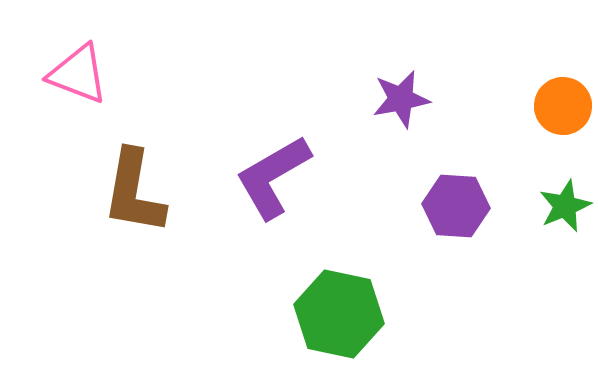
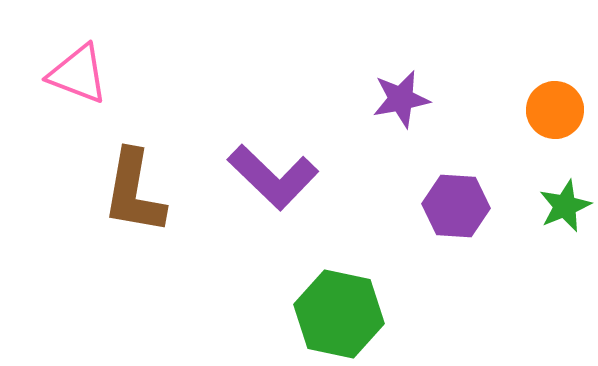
orange circle: moved 8 px left, 4 px down
purple L-shape: rotated 106 degrees counterclockwise
